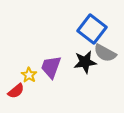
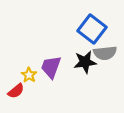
gray semicircle: rotated 35 degrees counterclockwise
